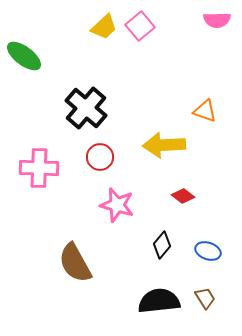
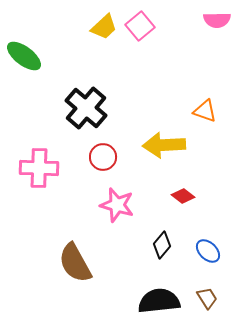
red circle: moved 3 px right
blue ellipse: rotated 25 degrees clockwise
brown trapezoid: moved 2 px right
